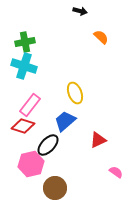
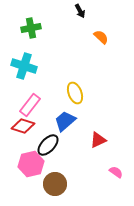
black arrow: rotated 48 degrees clockwise
green cross: moved 6 px right, 14 px up
brown circle: moved 4 px up
